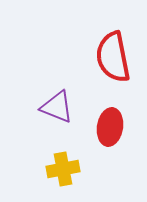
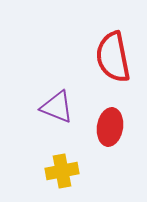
yellow cross: moved 1 px left, 2 px down
